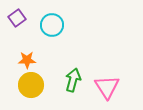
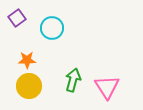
cyan circle: moved 3 px down
yellow circle: moved 2 px left, 1 px down
